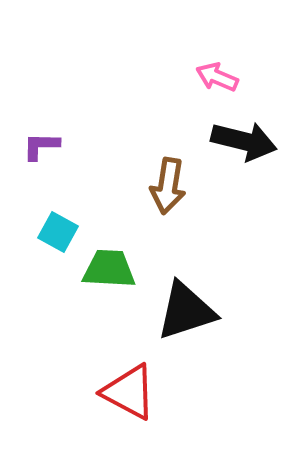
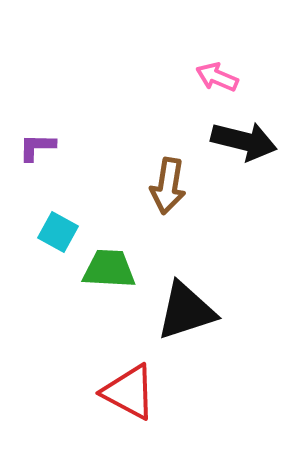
purple L-shape: moved 4 px left, 1 px down
